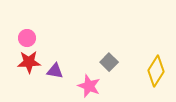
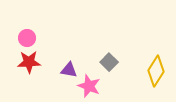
purple triangle: moved 14 px right, 1 px up
